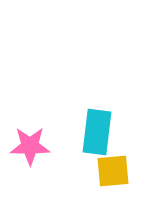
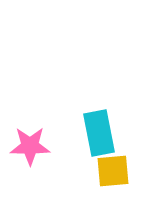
cyan rectangle: moved 2 px right, 1 px down; rotated 18 degrees counterclockwise
